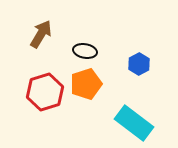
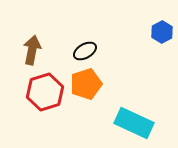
brown arrow: moved 9 px left, 16 px down; rotated 20 degrees counterclockwise
black ellipse: rotated 40 degrees counterclockwise
blue hexagon: moved 23 px right, 32 px up
cyan rectangle: rotated 12 degrees counterclockwise
